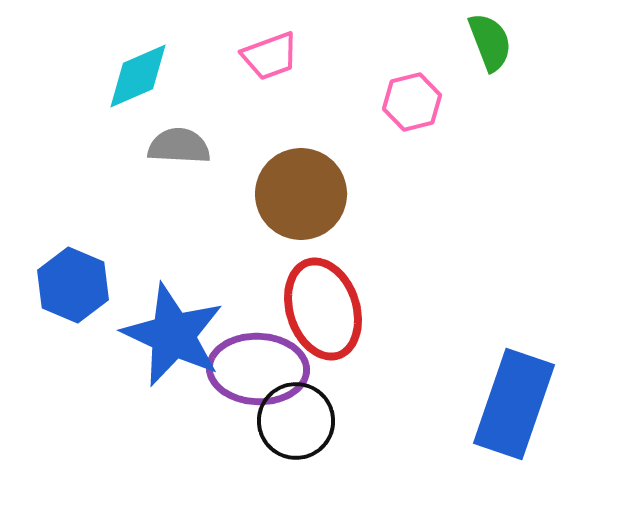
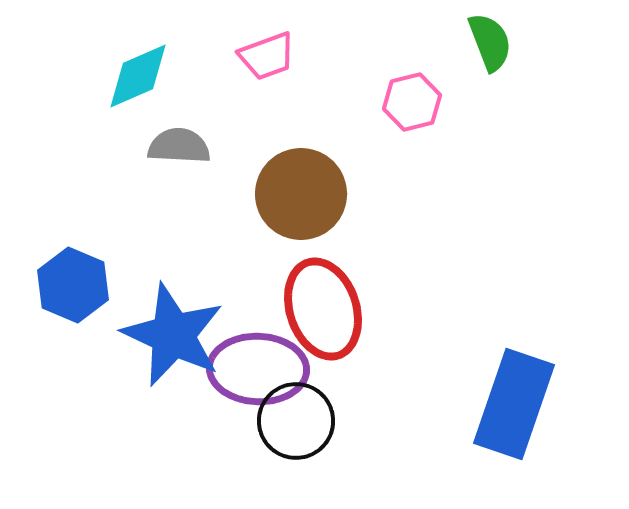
pink trapezoid: moved 3 px left
